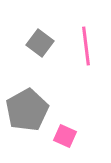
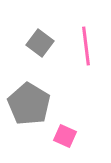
gray pentagon: moved 2 px right, 6 px up; rotated 12 degrees counterclockwise
